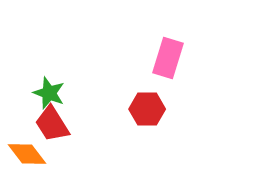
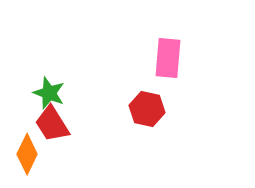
pink rectangle: rotated 12 degrees counterclockwise
red hexagon: rotated 12 degrees clockwise
orange diamond: rotated 63 degrees clockwise
